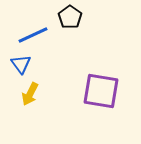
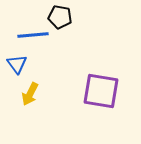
black pentagon: moved 10 px left; rotated 25 degrees counterclockwise
blue line: rotated 20 degrees clockwise
blue triangle: moved 4 px left
